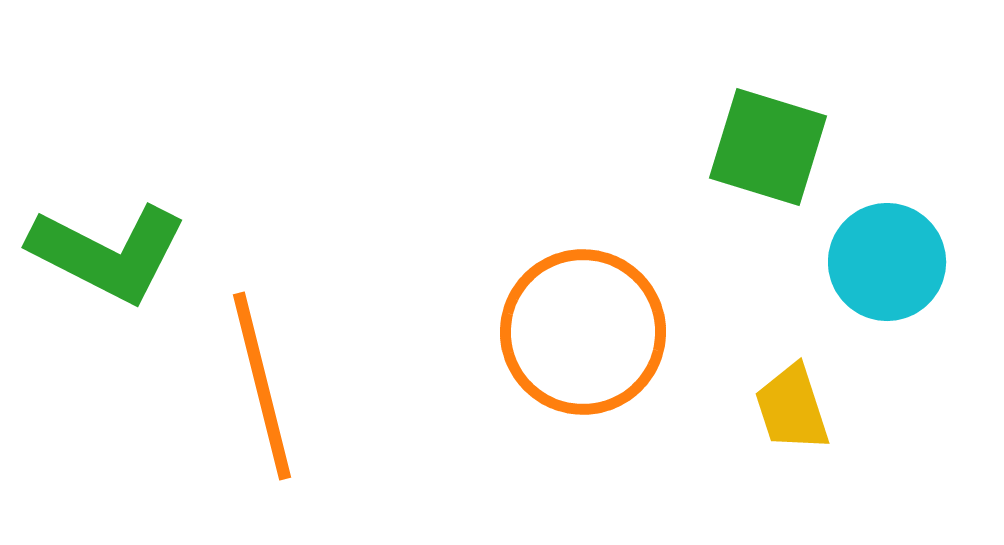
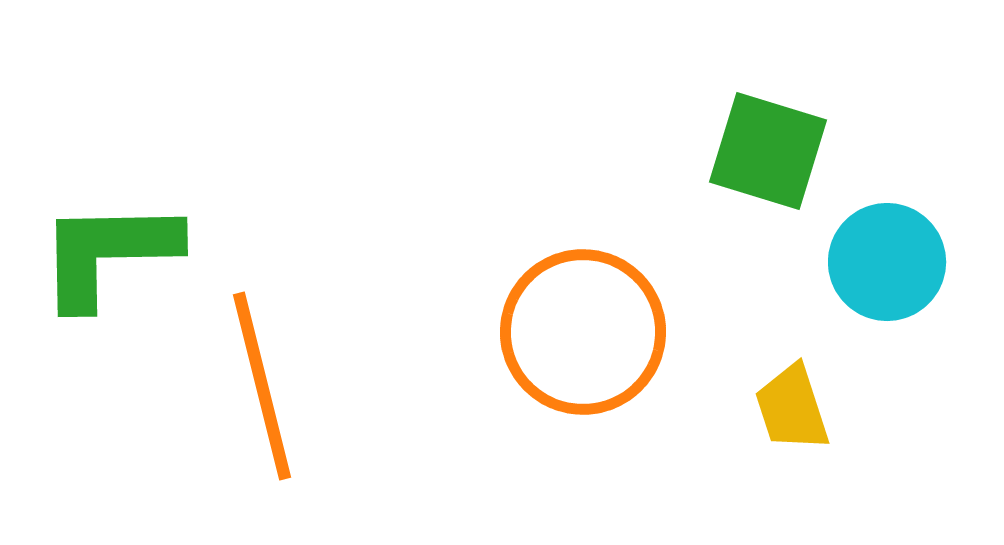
green square: moved 4 px down
green L-shape: rotated 152 degrees clockwise
